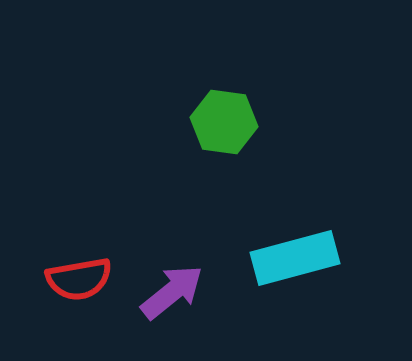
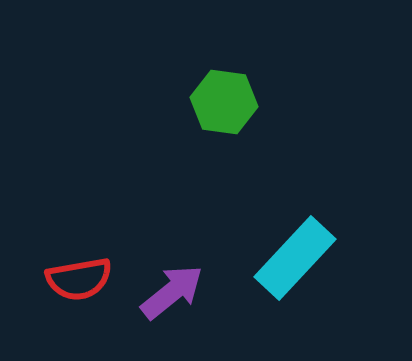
green hexagon: moved 20 px up
cyan rectangle: rotated 32 degrees counterclockwise
